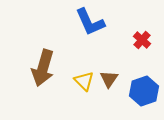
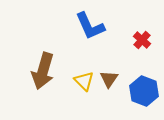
blue L-shape: moved 4 px down
brown arrow: moved 3 px down
blue hexagon: rotated 20 degrees counterclockwise
